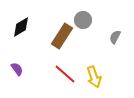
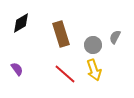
gray circle: moved 10 px right, 25 px down
black diamond: moved 4 px up
brown rectangle: moved 1 px left, 2 px up; rotated 50 degrees counterclockwise
yellow arrow: moved 7 px up
